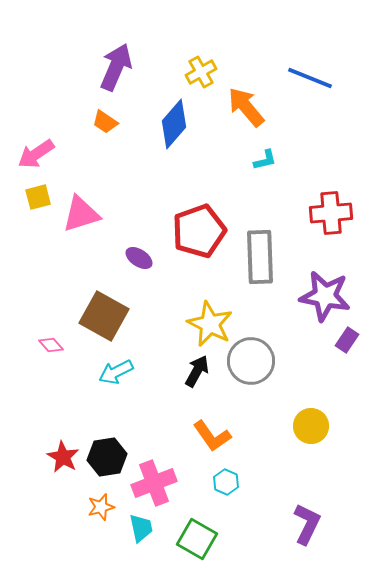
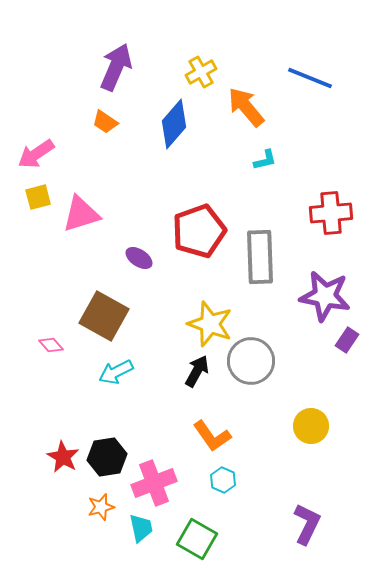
yellow star: rotated 6 degrees counterclockwise
cyan hexagon: moved 3 px left, 2 px up
